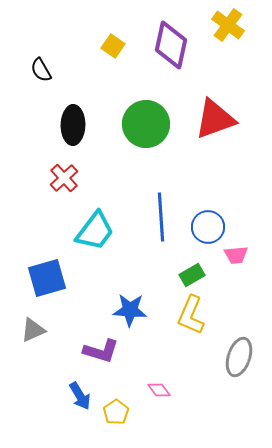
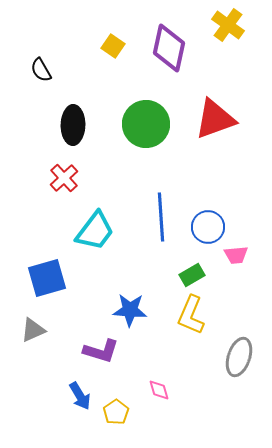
purple diamond: moved 2 px left, 3 px down
pink diamond: rotated 20 degrees clockwise
